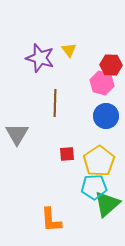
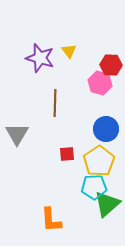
yellow triangle: moved 1 px down
pink hexagon: moved 2 px left
blue circle: moved 13 px down
